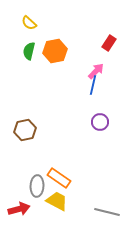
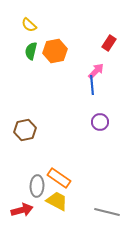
yellow semicircle: moved 2 px down
green semicircle: moved 2 px right
blue line: moved 1 px left; rotated 18 degrees counterclockwise
red arrow: moved 3 px right, 1 px down
